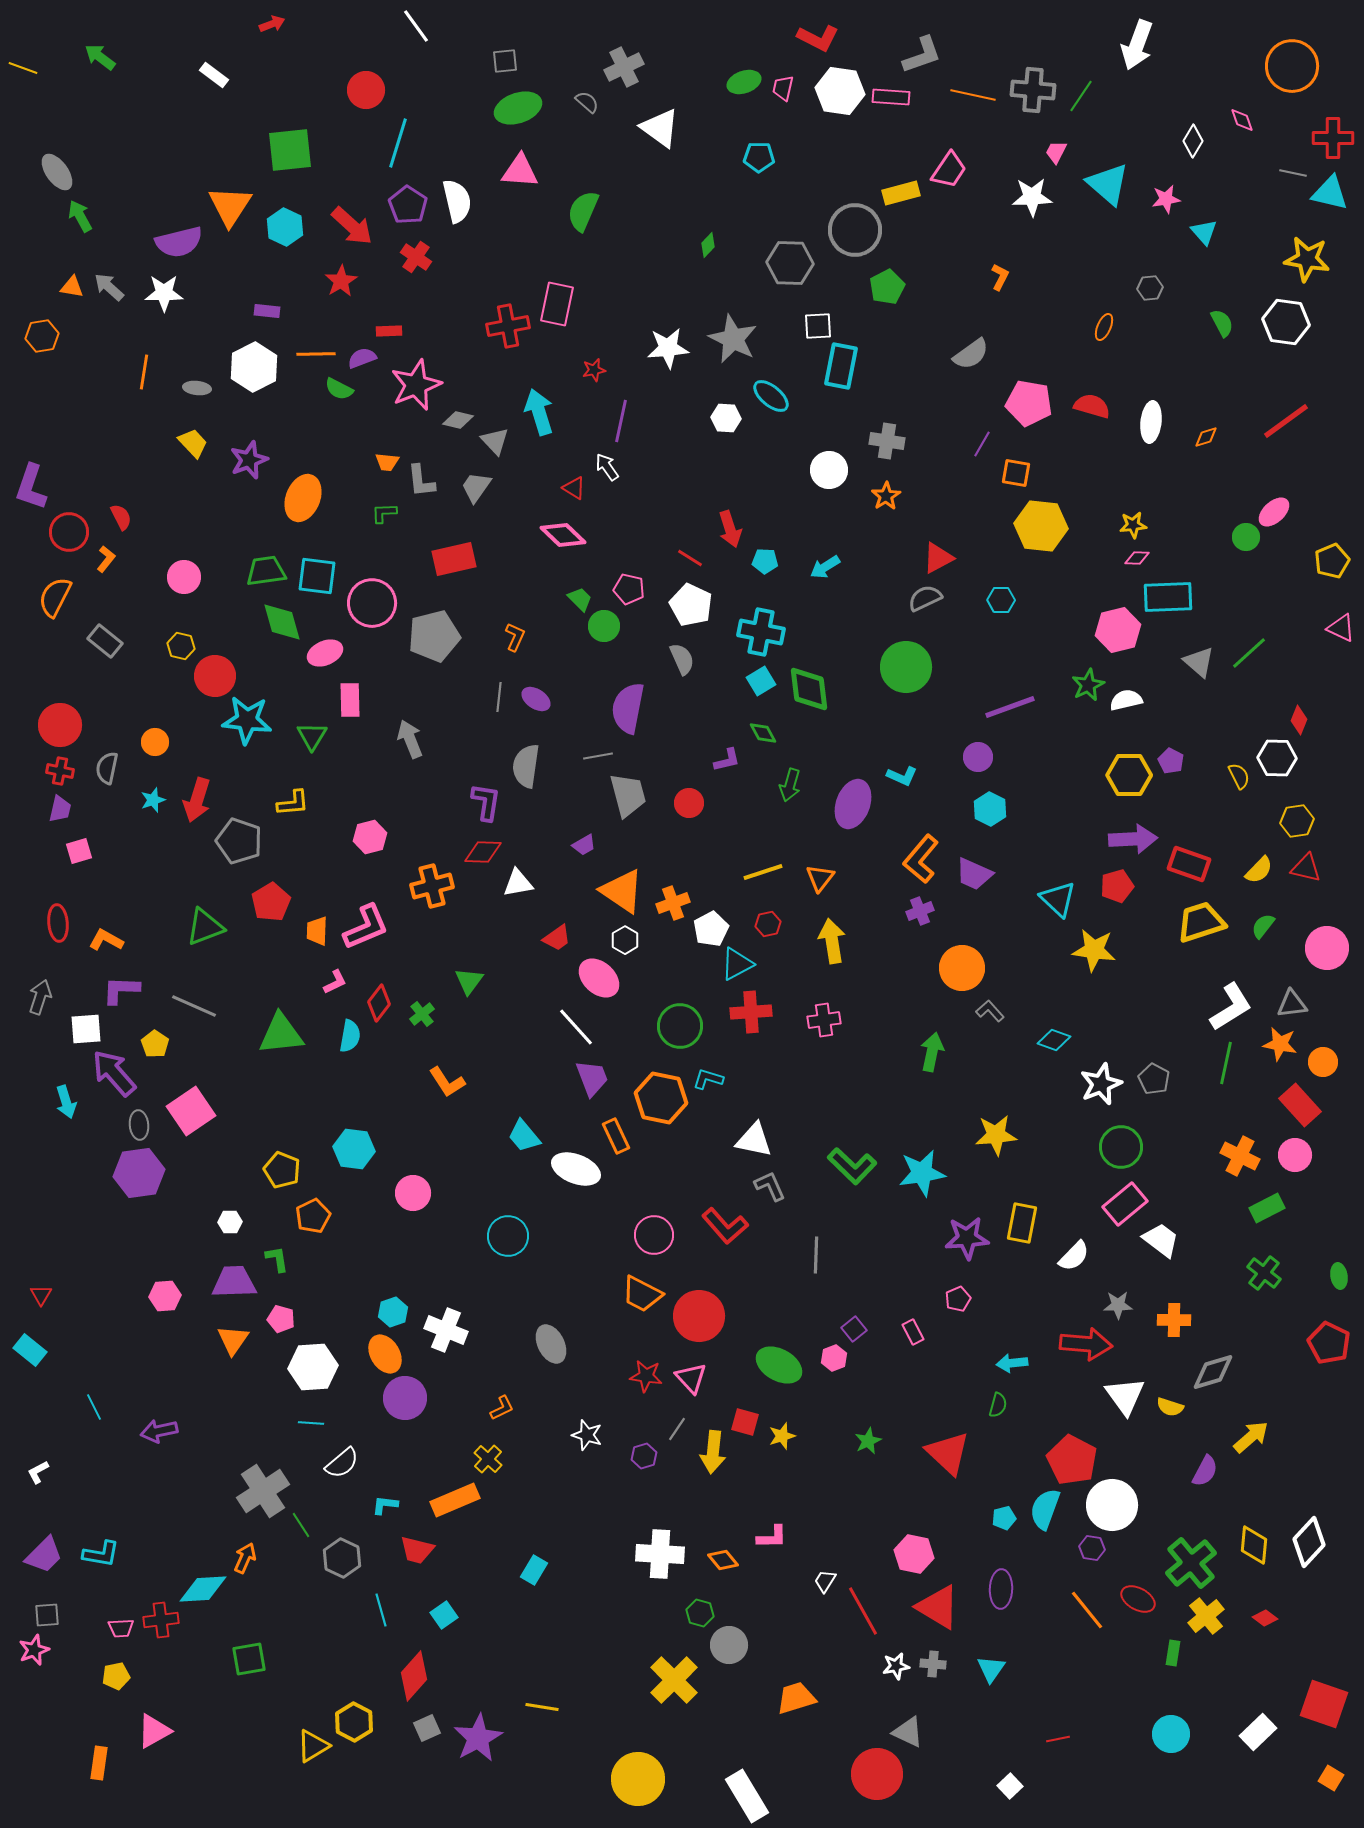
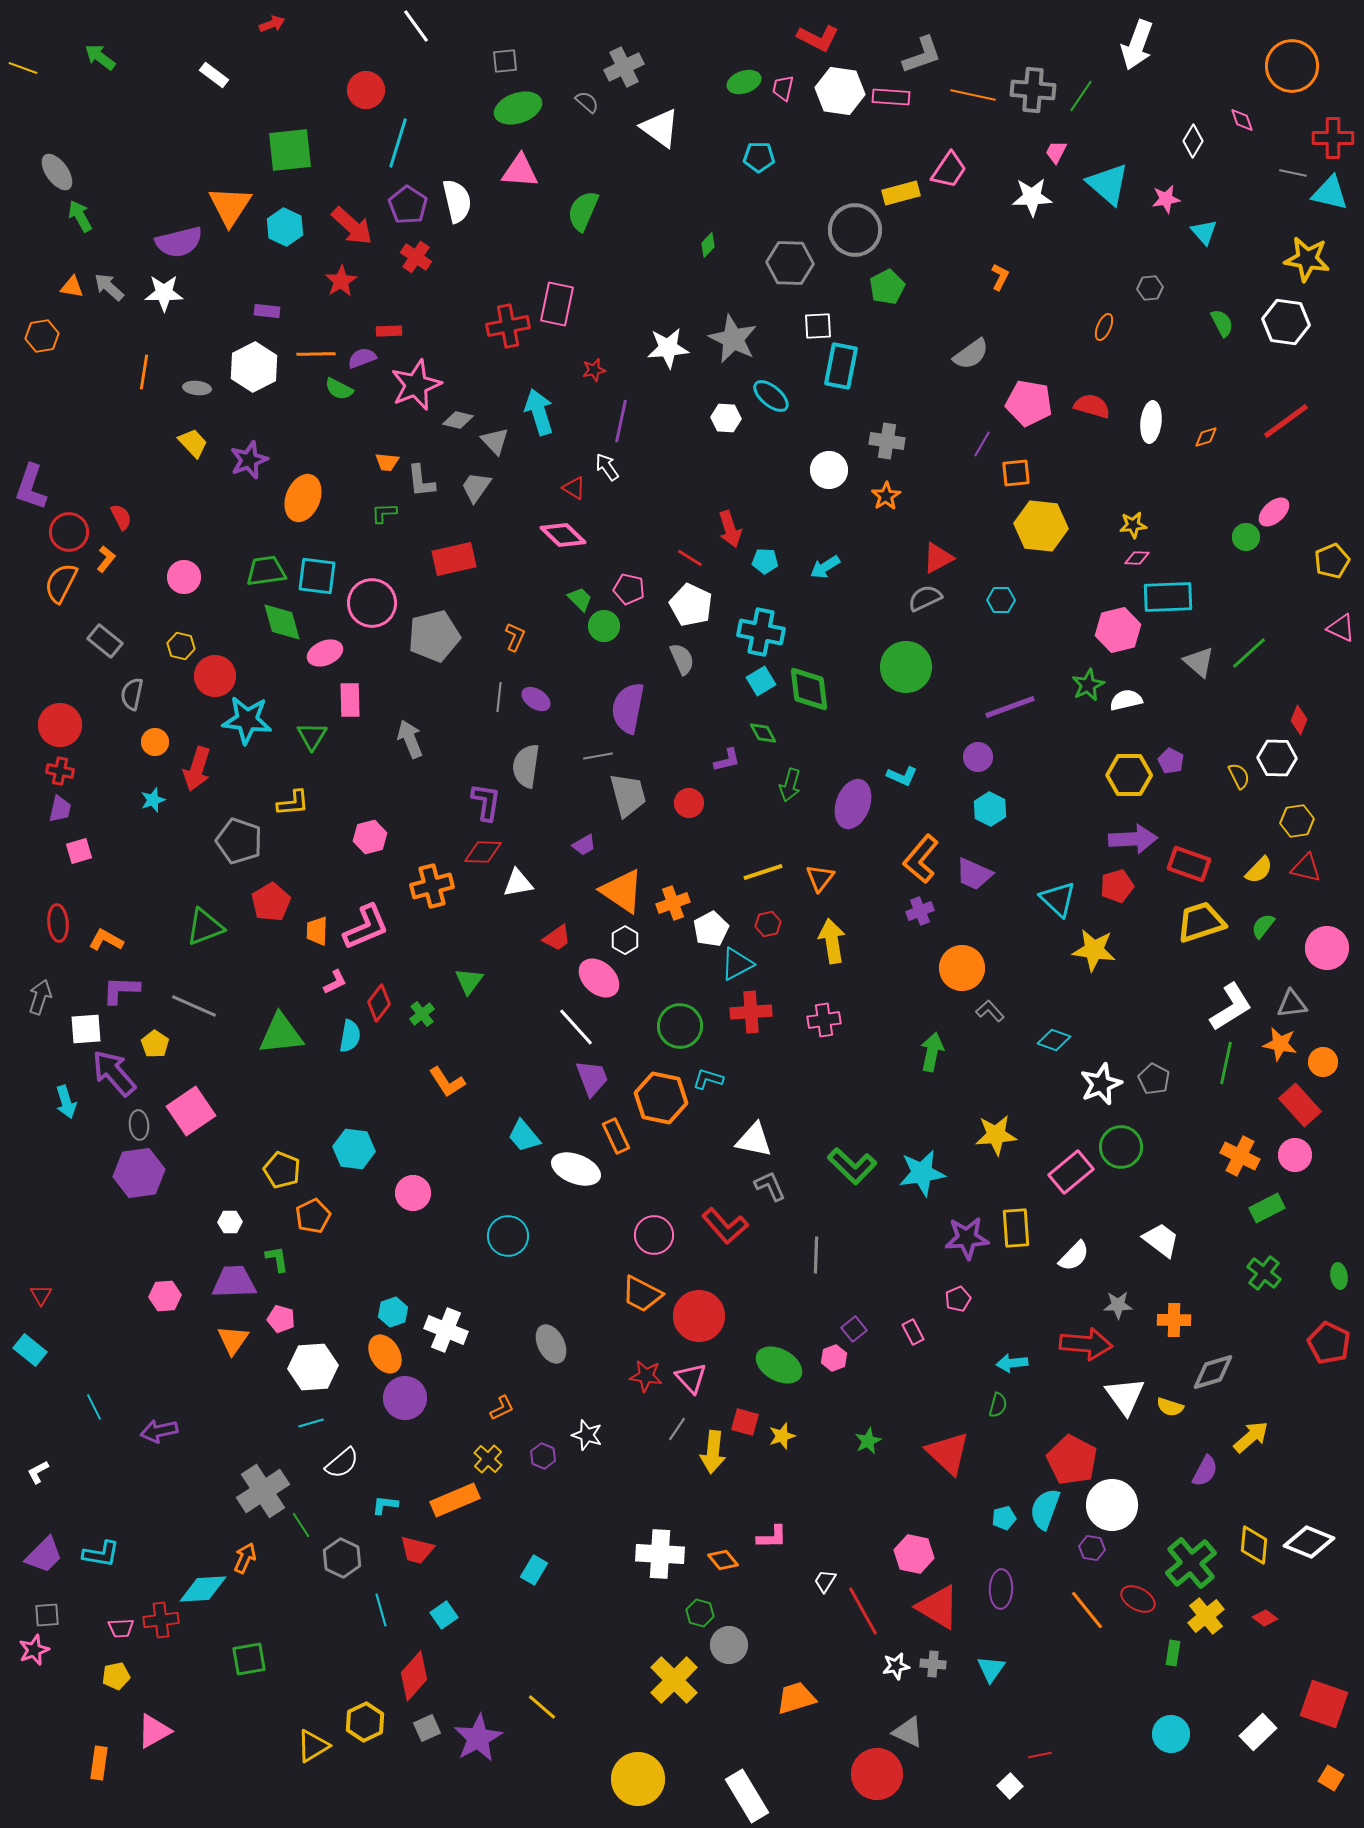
orange square at (1016, 473): rotated 16 degrees counterclockwise
orange semicircle at (55, 597): moved 6 px right, 14 px up
gray semicircle at (107, 768): moved 25 px right, 74 px up
red arrow at (197, 800): moved 31 px up
pink rectangle at (1125, 1204): moved 54 px left, 32 px up
yellow rectangle at (1022, 1223): moved 6 px left, 5 px down; rotated 15 degrees counterclockwise
cyan line at (311, 1423): rotated 20 degrees counterclockwise
purple hexagon at (644, 1456): moved 101 px left; rotated 20 degrees counterclockwise
white diamond at (1309, 1542): rotated 69 degrees clockwise
yellow line at (542, 1707): rotated 32 degrees clockwise
yellow hexagon at (354, 1722): moved 11 px right; rotated 6 degrees clockwise
red line at (1058, 1739): moved 18 px left, 16 px down
